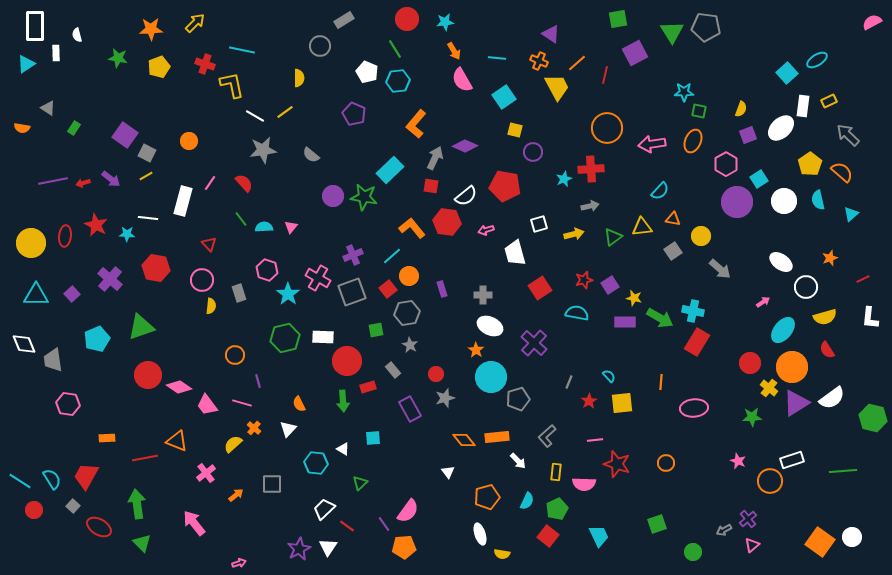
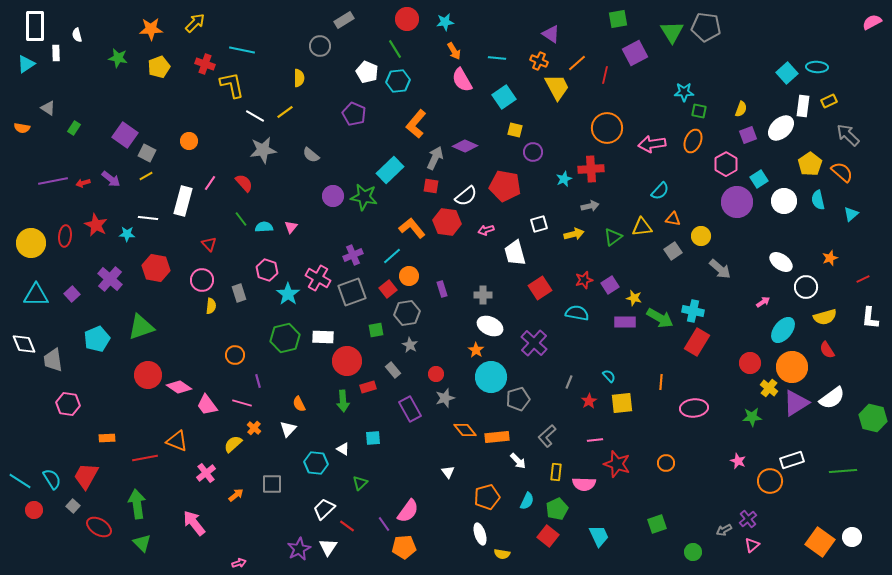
cyan ellipse at (817, 60): moved 7 px down; rotated 35 degrees clockwise
orange diamond at (464, 440): moved 1 px right, 10 px up
